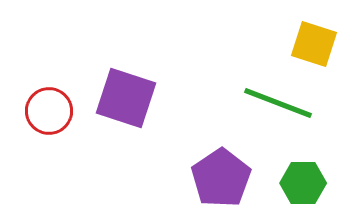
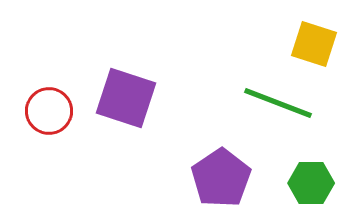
green hexagon: moved 8 px right
